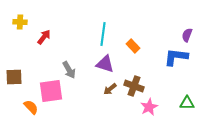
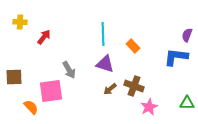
cyan line: rotated 10 degrees counterclockwise
